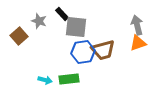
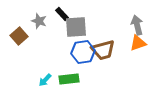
gray square: rotated 10 degrees counterclockwise
cyan arrow: rotated 120 degrees clockwise
